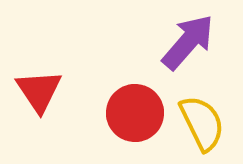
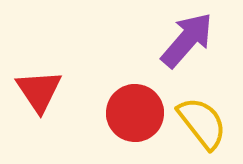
purple arrow: moved 1 px left, 2 px up
yellow semicircle: rotated 12 degrees counterclockwise
